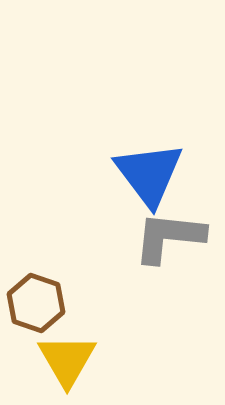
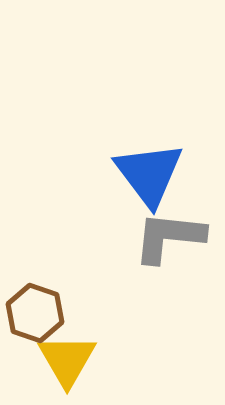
brown hexagon: moved 1 px left, 10 px down
